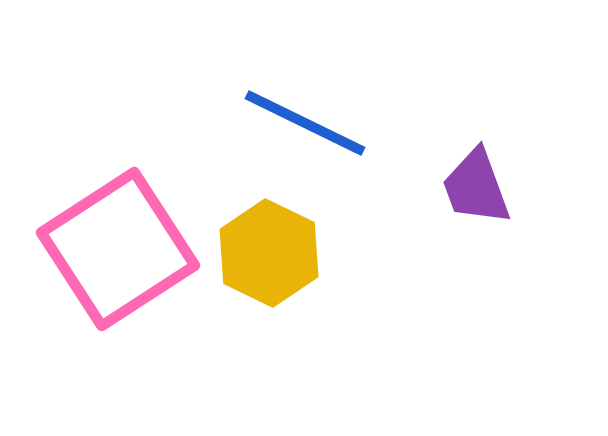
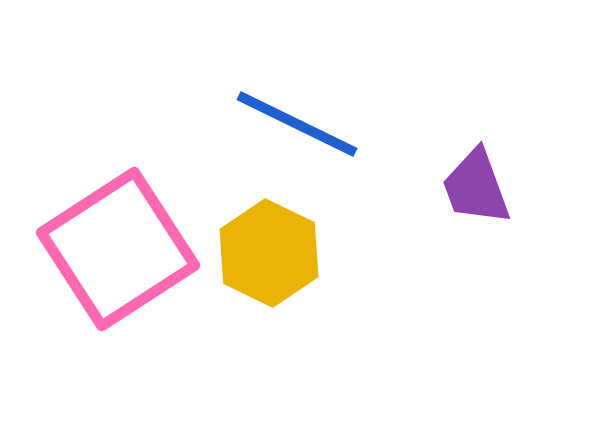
blue line: moved 8 px left, 1 px down
